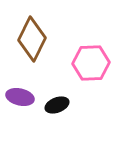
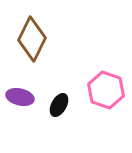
pink hexagon: moved 15 px right, 27 px down; rotated 21 degrees clockwise
black ellipse: moved 2 px right; rotated 40 degrees counterclockwise
